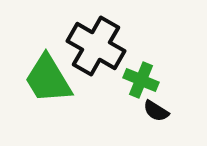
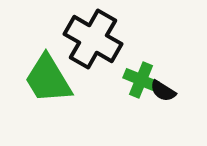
black cross: moved 3 px left, 7 px up
black semicircle: moved 7 px right, 20 px up
